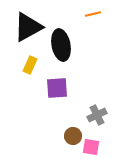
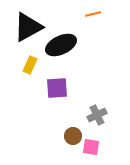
black ellipse: rotated 76 degrees clockwise
